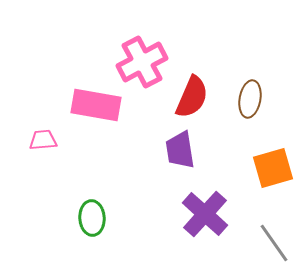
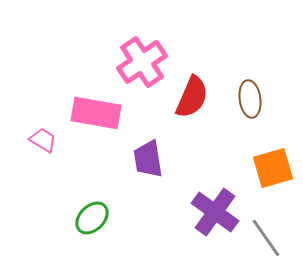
pink cross: rotated 6 degrees counterclockwise
brown ellipse: rotated 18 degrees counterclockwise
pink rectangle: moved 8 px down
pink trapezoid: rotated 36 degrees clockwise
purple trapezoid: moved 32 px left, 9 px down
purple cross: moved 10 px right, 2 px up; rotated 6 degrees counterclockwise
green ellipse: rotated 48 degrees clockwise
gray line: moved 8 px left, 5 px up
